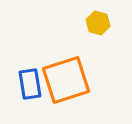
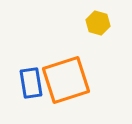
blue rectangle: moved 1 px right, 1 px up
